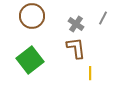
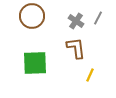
gray line: moved 5 px left
gray cross: moved 3 px up
green square: moved 5 px right, 3 px down; rotated 36 degrees clockwise
yellow line: moved 2 px down; rotated 24 degrees clockwise
